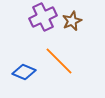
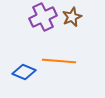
brown star: moved 4 px up
orange line: rotated 40 degrees counterclockwise
